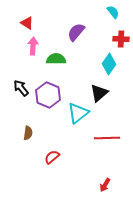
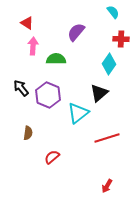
red line: rotated 15 degrees counterclockwise
red arrow: moved 2 px right, 1 px down
